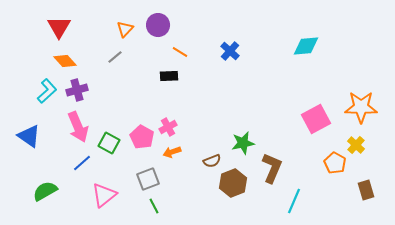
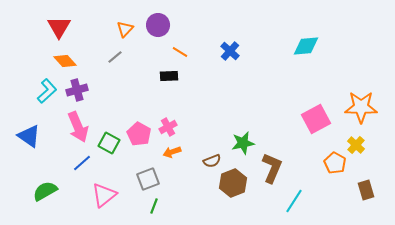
pink pentagon: moved 3 px left, 3 px up
cyan line: rotated 10 degrees clockwise
green line: rotated 49 degrees clockwise
